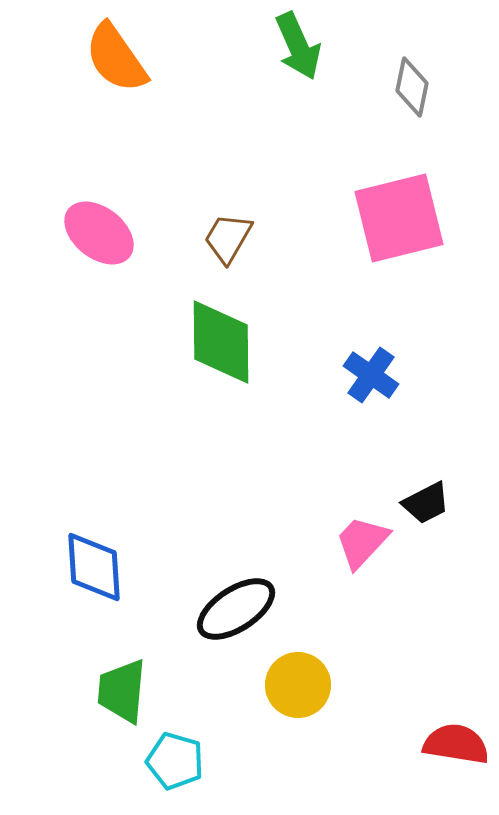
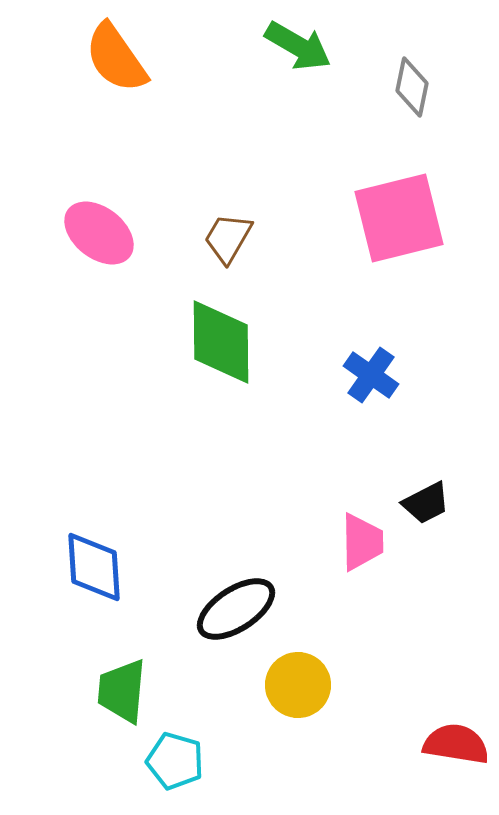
green arrow: rotated 36 degrees counterclockwise
pink trapezoid: rotated 136 degrees clockwise
